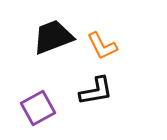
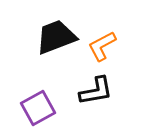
black trapezoid: moved 3 px right
orange L-shape: rotated 88 degrees clockwise
